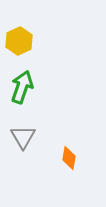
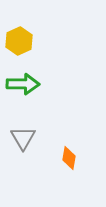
green arrow: moved 1 px right, 3 px up; rotated 72 degrees clockwise
gray triangle: moved 1 px down
